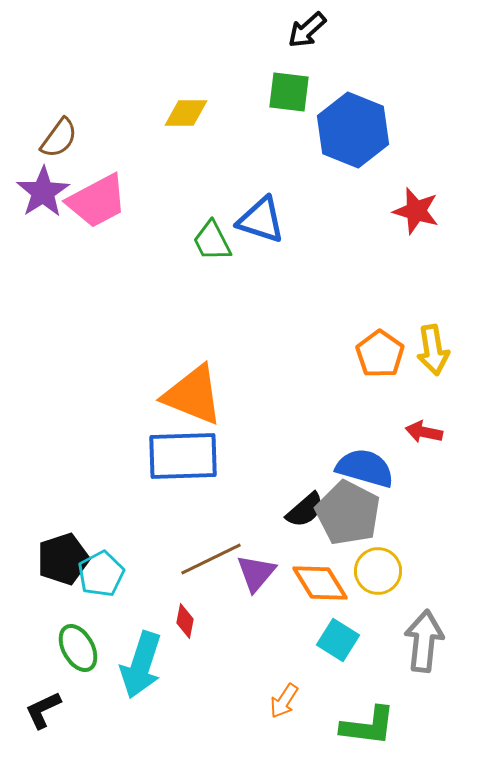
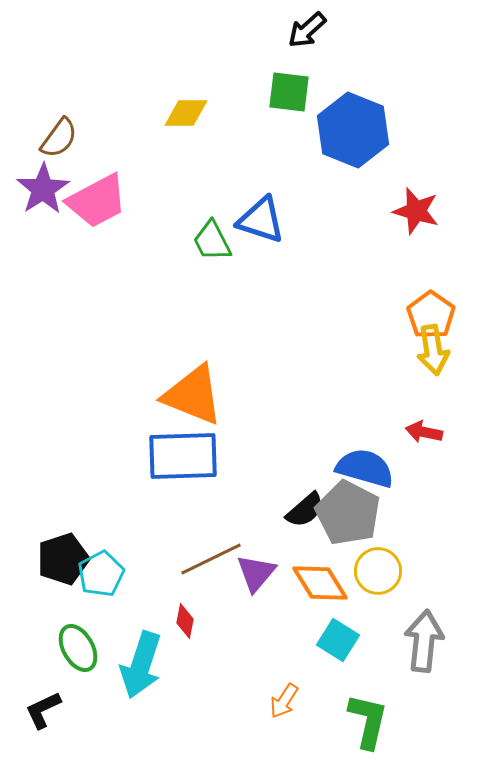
purple star: moved 3 px up
orange pentagon: moved 51 px right, 39 px up
green L-shape: moved 5 px up; rotated 84 degrees counterclockwise
